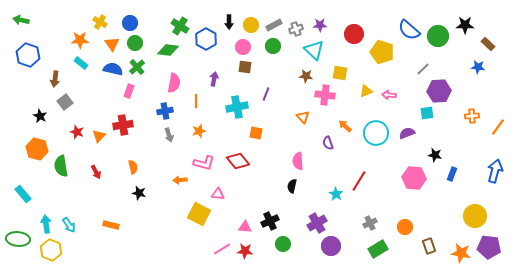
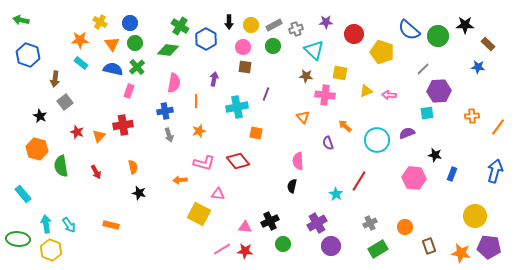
purple star at (320, 25): moved 6 px right, 3 px up
cyan circle at (376, 133): moved 1 px right, 7 px down
